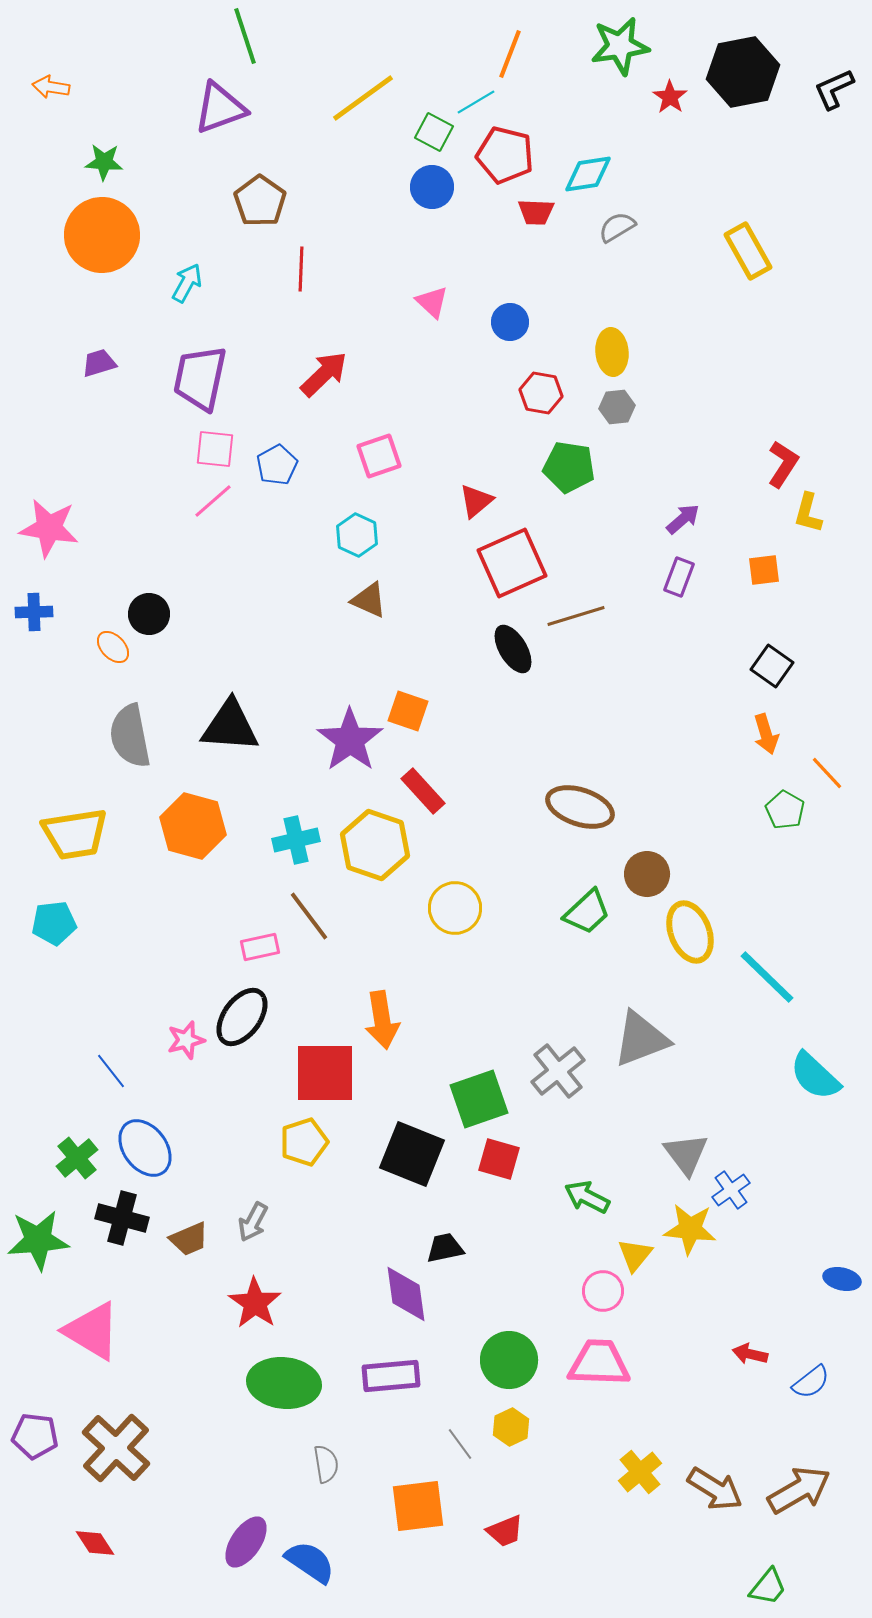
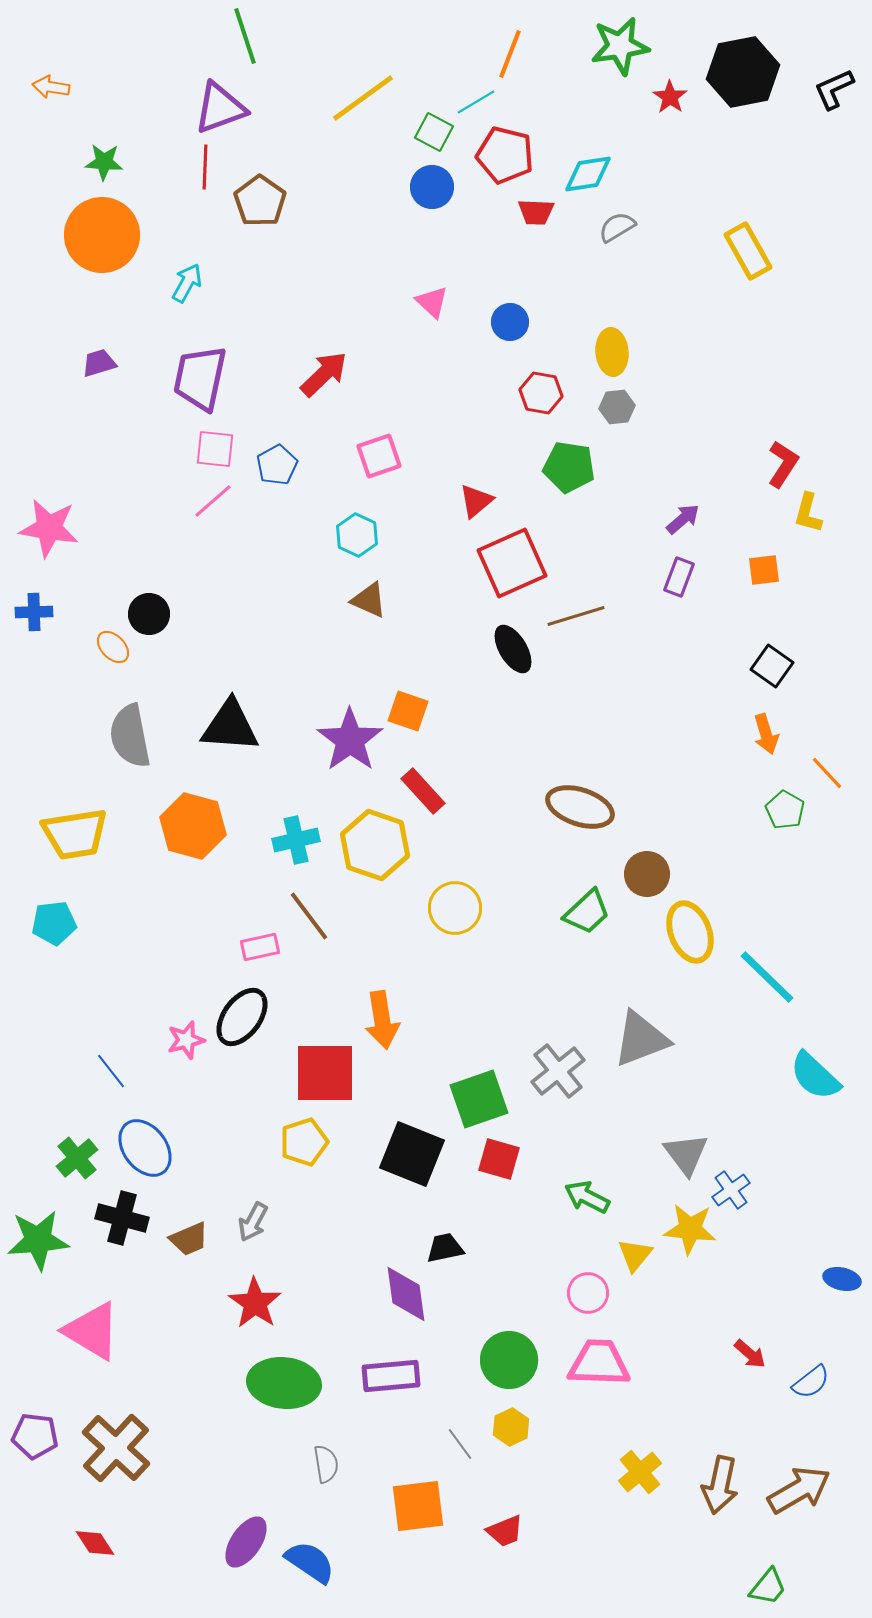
red line at (301, 269): moved 96 px left, 102 px up
pink circle at (603, 1291): moved 15 px left, 2 px down
red arrow at (750, 1354): rotated 152 degrees counterclockwise
brown arrow at (715, 1489): moved 5 px right, 4 px up; rotated 70 degrees clockwise
